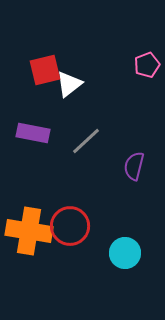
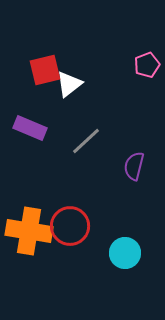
purple rectangle: moved 3 px left, 5 px up; rotated 12 degrees clockwise
